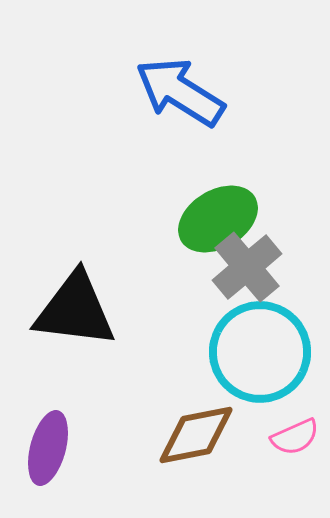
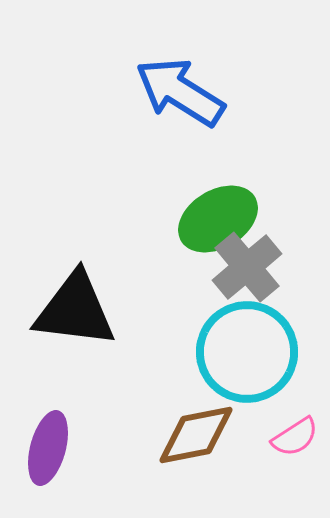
cyan circle: moved 13 px left
pink semicircle: rotated 9 degrees counterclockwise
